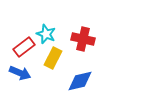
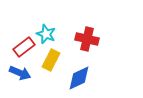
red cross: moved 4 px right
yellow rectangle: moved 2 px left, 2 px down
blue diamond: moved 1 px left, 3 px up; rotated 12 degrees counterclockwise
